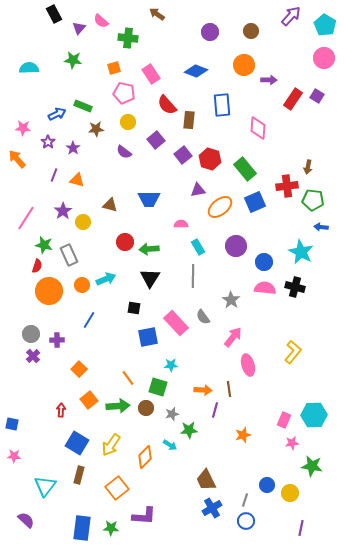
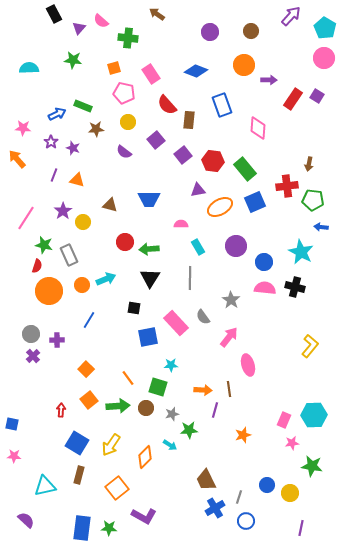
cyan pentagon at (325, 25): moved 3 px down
blue rectangle at (222, 105): rotated 15 degrees counterclockwise
purple star at (48, 142): moved 3 px right
purple star at (73, 148): rotated 16 degrees counterclockwise
red hexagon at (210, 159): moved 3 px right, 2 px down; rotated 10 degrees counterclockwise
brown arrow at (308, 167): moved 1 px right, 3 px up
orange ellipse at (220, 207): rotated 10 degrees clockwise
gray line at (193, 276): moved 3 px left, 2 px down
pink arrow at (233, 337): moved 4 px left
yellow L-shape at (293, 352): moved 17 px right, 6 px up
orange square at (79, 369): moved 7 px right
cyan triangle at (45, 486): rotated 40 degrees clockwise
gray line at (245, 500): moved 6 px left, 3 px up
blue cross at (212, 508): moved 3 px right
purple L-shape at (144, 516): rotated 25 degrees clockwise
green star at (111, 528): moved 2 px left
